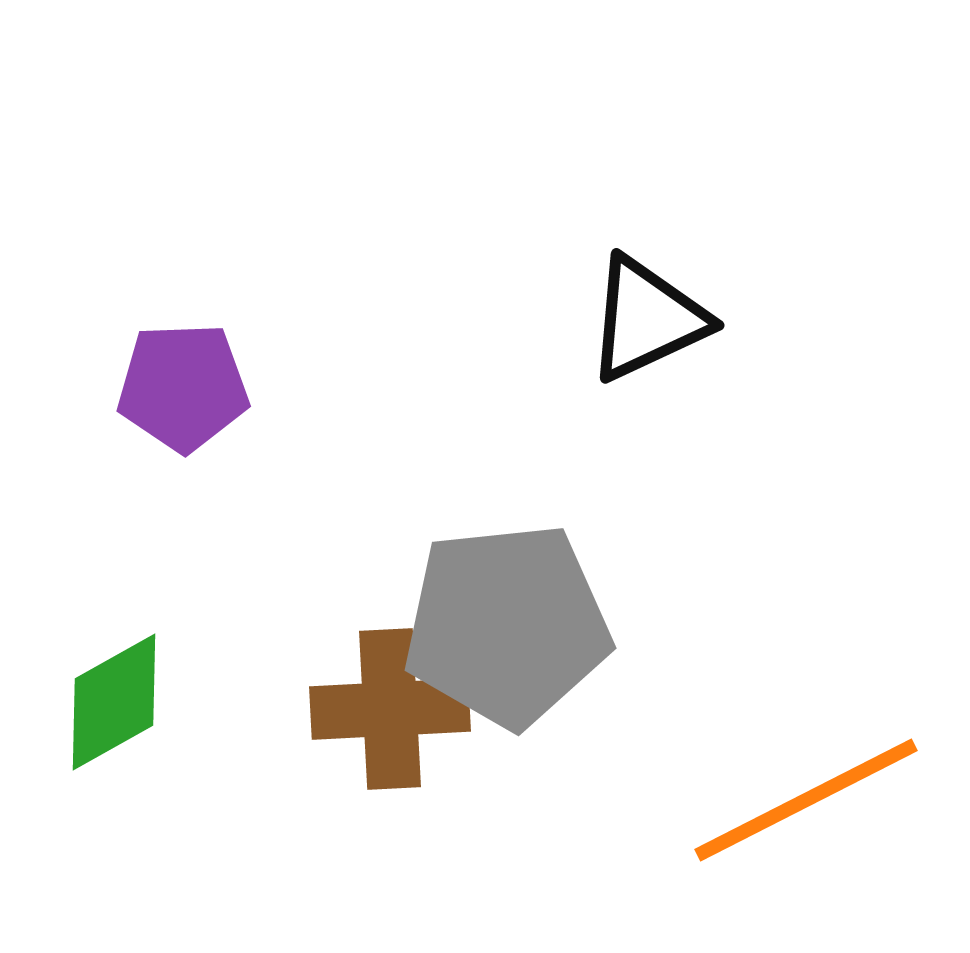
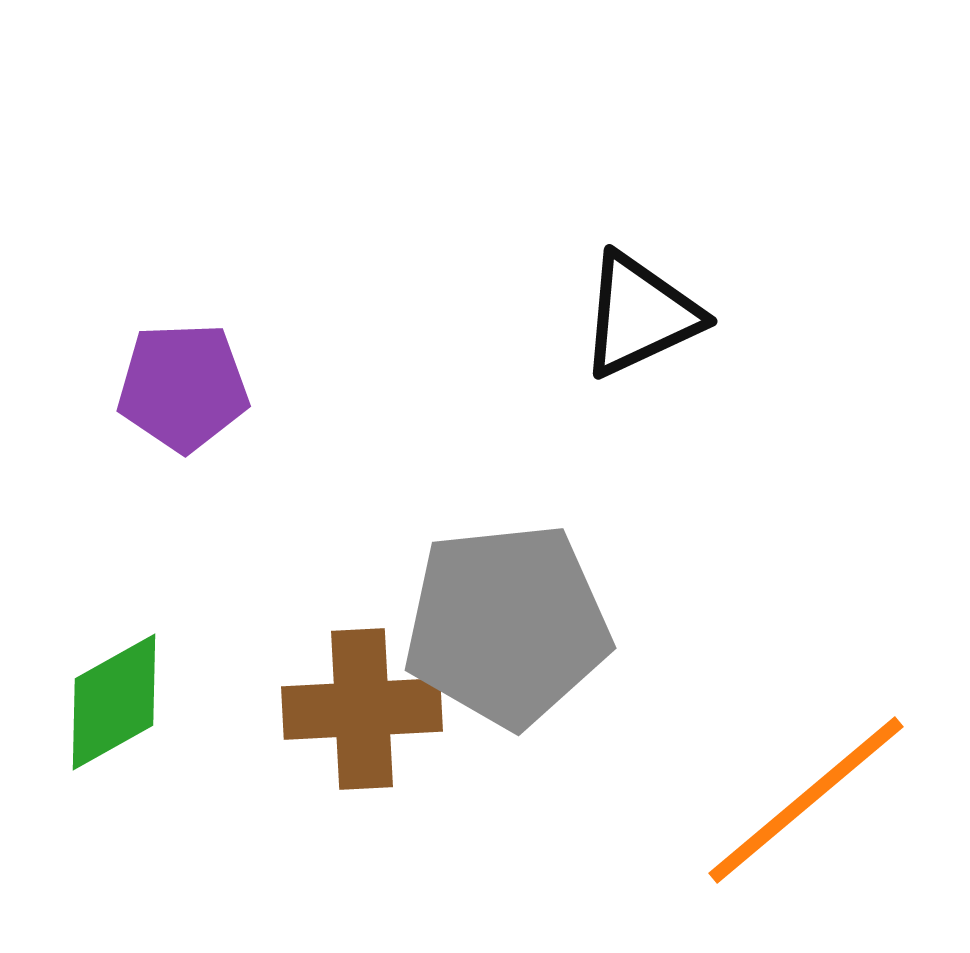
black triangle: moved 7 px left, 4 px up
brown cross: moved 28 px left
orange line: rotated 13 degrees counterclockwise
